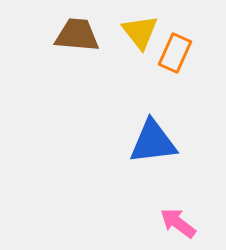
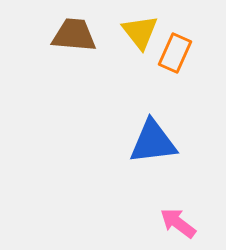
brown trapezoid: moved 3 px left
